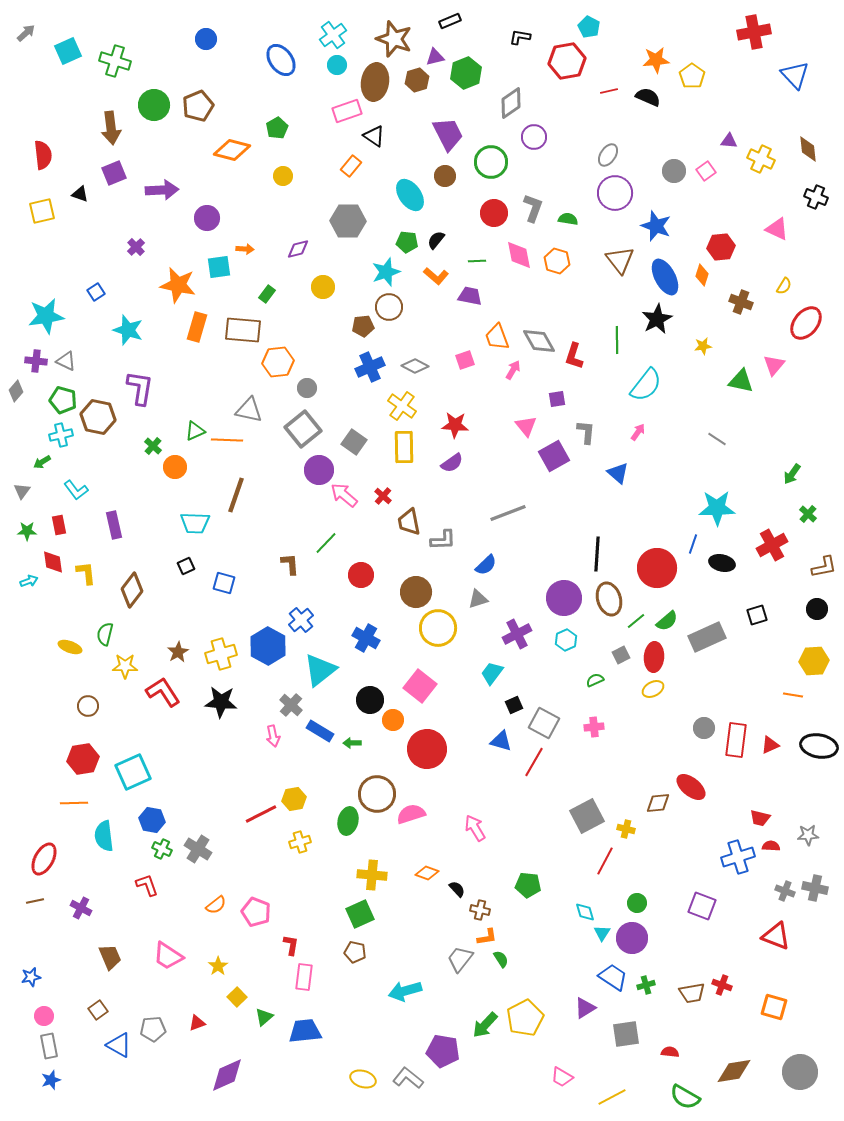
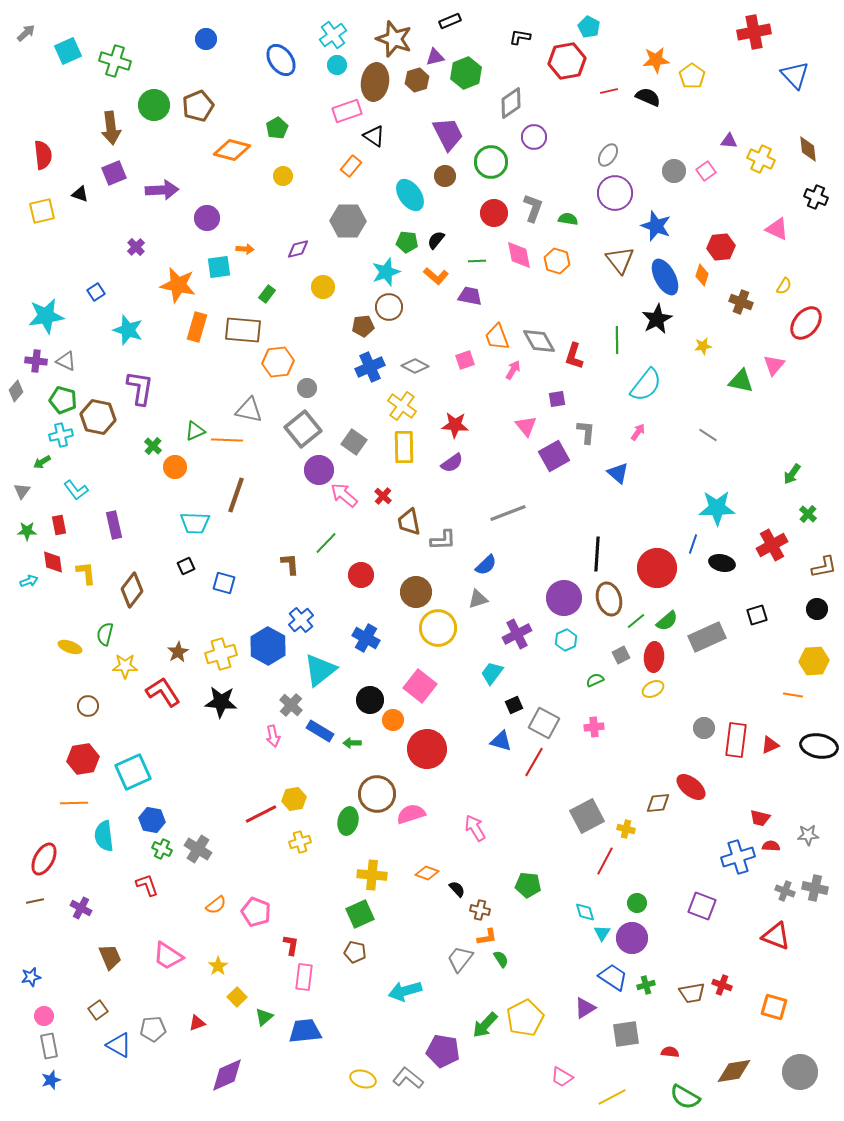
gray line at (717, 439): moved 9 px left, 4 px up
